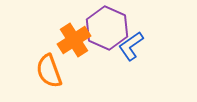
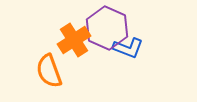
blue L-shape: moved 3 px left, 2 px down; rotated 124 degrees counterclockwise
